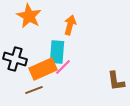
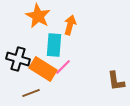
orange star: moved 9 px right
cyan rectangle: moved 3 px left, 7 px up
black cross: moved 3 px right
orange rectangle: rotated 56 degrees clockwise
brown line: moved 3 px left, 3 px down
